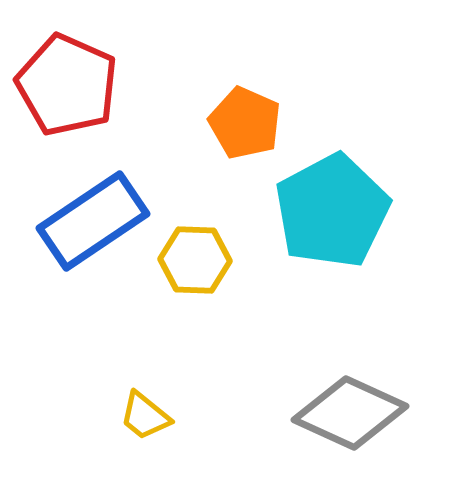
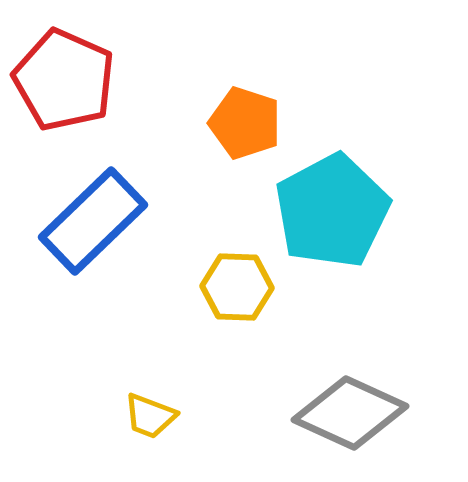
red pentagon: moved 3 px left, 5 px up
orange pentagon: rotated 6 degrees counterclockwise
blue rectangle: rotated 10 degrees counterclockwise
yellow hexagon: moved 42 px right, 27 px down
yellow trapezoid: moved 5 px right; rotated 18 degrees counterclockwise
